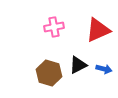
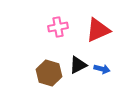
pink cross: moved 4 px right
blue arrow: moved 2 px left
